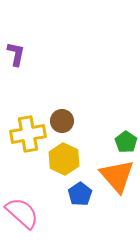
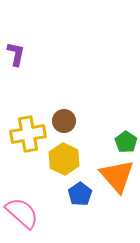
brown circle: moved 2 px right
